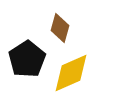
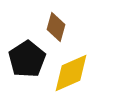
brown diamond: moved 4 px left, 1 px up
